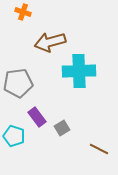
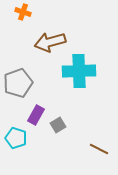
gray pentagon: rotated 12 degrees counterclockwise
purple rectangle: moved 1 px left, 2 px up; rotated 66 degrees clockwise
gray square: moved 4 px left, 3 px up
cyan pentagon: moved 2 px right, 2 px down
